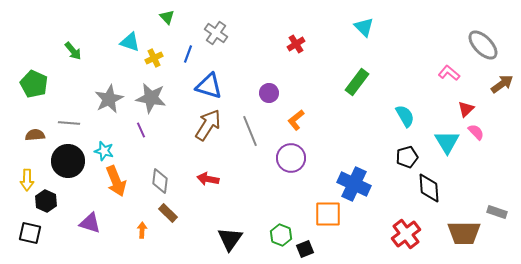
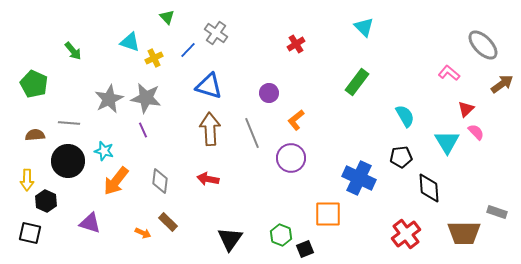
blue line at (188, 54): moved 4 px up; rotated 24 degrees clockwise
gray star at (151, 98): moved 5 px left
brown arrow at (208, 125): moved 2 px right, 4 px down; rotated 36 degrees counterclockwise
purple line at (141, 130): moved 2 px right
gray line at (250, 131): moved 2 px right, 2 px down
black pentagon at (407, 157): moved 6 px left; rotated 10 degrees clockwise
orange arrow at (116, 181): rotated 60 degrees clockwise
blue cross at (354, 184): moved 5 px right, 6 px up
brown rectangle at (168, 213): moved 9 px down
orange arrow at (142, 230): moved 1 px right, 3 px down; rotated 112 degrees clockwise
